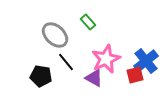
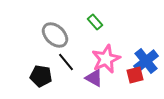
green rectangle: moved 7 px right
